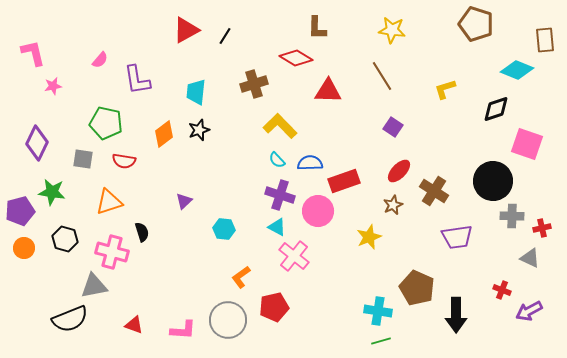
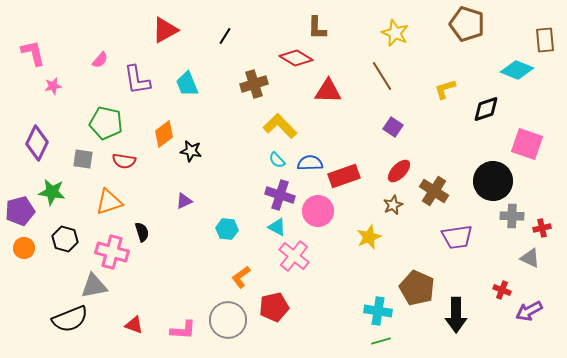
brown pentagon at (476, 24): moved 9 px left
red triangle at (186, 30): moved 21 px left
yellow star at (392, 30): moved 3 px right, 3 px down; rotated 16 degrees clockwise
cyan trapezoid at (196, 92): moved 9 px left, 8 px up; rotated 28 degrees counterclockwise
black diamond at (496, 109): moved 10 px left
black star at (199, 130): moved 8 px left, 21 px down; rotated 30 degrees clockwise
red rectangle at (344, 181): moved 5 px up
purple triangle at (184, 201): rotated 18 degrees clockwise
cyan hexagon at (224, 229): moved 3 px right
